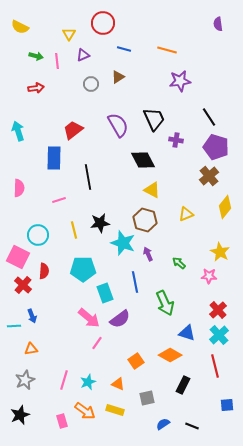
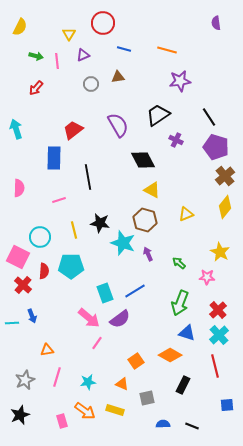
purple semicircle at (218, 24): moved 2 px left, 1 px up
yellow semicircle at (20, 27): rotated 90 degrees counterclockwise
brown triangle at (118, 77): rotated 24 degrees clockwise
red arrow at (36, 88): rotated 140 degrees clockwise
black trapezoid at (154, 119): moved 4 px right, 4 px up; rotated 100 degrees counterclockwise
cyan arrow at (18, 131): moved 2 px left, 2 px up
purple cross at (176, 140): rotated 16 degrees clockwise
brown cross at (209, 176): moved 16 px right
black star at (100, 223): rotated 18 degrees clockwise
cyan circle at (38, 235): moved 2 px right, 2 px down
cyan pentagon at (83, 269): moved 12 px left, 3 px up
pink star at (209, 276): moved 2 px left, 1 px down
blue line at (135, 282): moved 9 px down; rotated 70 degrees clockwise
green arrow at (165, 303): moved 15 px right; rotated 45 degrees clockwise
cyan line at (14, 326): moved 2 px left, 3 px up
orange triangle at (31, 349): moved 16 px right, 1 px down
pink line at (64, 380): moved 7 px left, 3 px up
cyan star at (88, 382): rotated 14 degrees clockwise
orange triangle at (118, 384): moved 4 px right
blue semicircle at (163, 424): rotated 32 degrees clockwise
